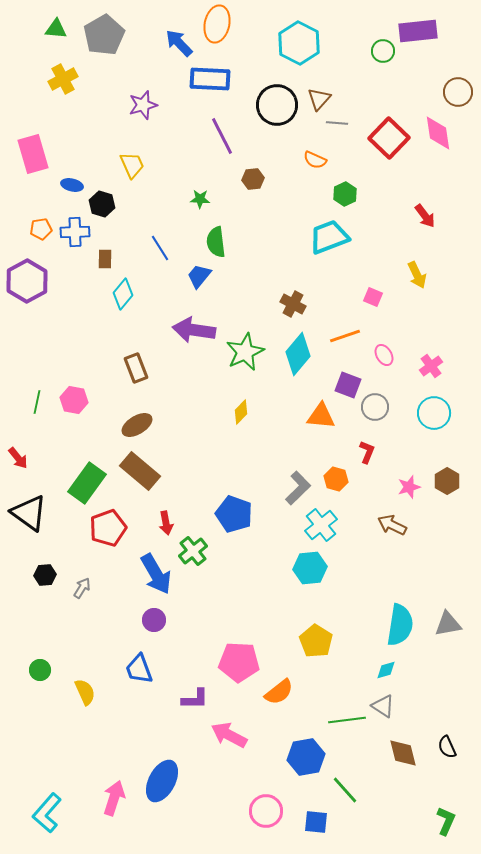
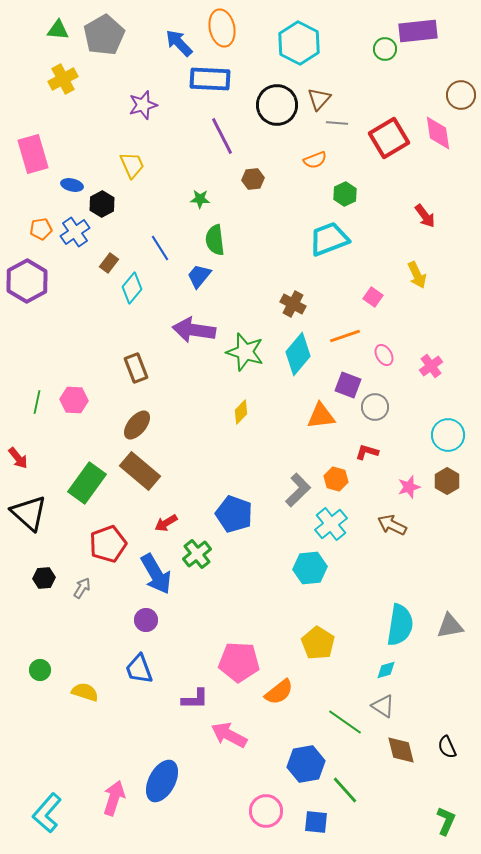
orange ellipse at (217, 24): moved 5 px right, 4 px down; rotated 24 degrees counterclockwise
green triangle at (56, 29): moved 2 px right, 1 px down
green circle at (383, 51): moved 2 px right, 2 px up
brown circle at (458, 92): moved 3 px right, 3 px down
red square at (389, 138): rotated 15 degrees clockwise
orange semicircle at (315, 160): rotated 45 degrees counterclockwise
black hexagon at (102, 204): rotated 15 degrees clockwise
blue cross at (75, 232): rotated 32 degrees counterclockwise
cyan trapezoid at (329, 237): moved 2 px down
green semicircle at (216, 242): moved 1 px left, 2 px up
brown rectangle at (105, 259): moved 4 px right, 4 px down; rotated 36 degrees clockwise
cyan diamond at (123, 294): moved 9 px right, 6 px up
pink square at (373, 297): rotated 12 degrees clockwise
green star at (245, 352): rotated 30 degrees counterclockwise
pink hexagon at (74, 400): rotated 8 degrees counterclockwise
cyan circle at (434, 413): moved 14 px right, 22 px down
orange triangle at (321, 416): rotated 12 degrees counterclockwise
brown ellipse at (137, 425): rotated 20 degrees counterclockwise
red L-shape at (367, 452): rotated 95 degrees counterclockwise
gray L-shape at (298, 488): moved 2 px down
black triangle at (29, 513): rotated 6 degrees clockwise
red arrow at (166, 523): rotated 70 degrees clockwise
cyan cross at (321, 525): moved 10 px right, 1 px up
red pentagon at (108, 528): moved 16 px down
green cross at (193, 551): moved 4 px right, 3 px down
black hexagon at (45, 575): moved 1 px left, 3 px down
purple circle at (154, 620): moved 8 px left
gray triangle at (448, 624): moved 2 px right, 2 px down
yellow pentagon at (316, 641): moved 2 px right, 2 px down
yellow semicircle at (85, 692): rotated 48 degrees counterclockwise
green line at (347, 720): moved 2 px left, 2 px down; rotated 42 degrees clockwise
brown diamond at (403, 753): moved 2 px left, 3 px up
blue hexagon at (306, 757): moved 7 px down
